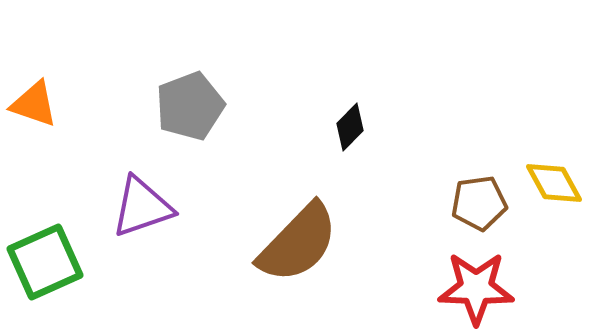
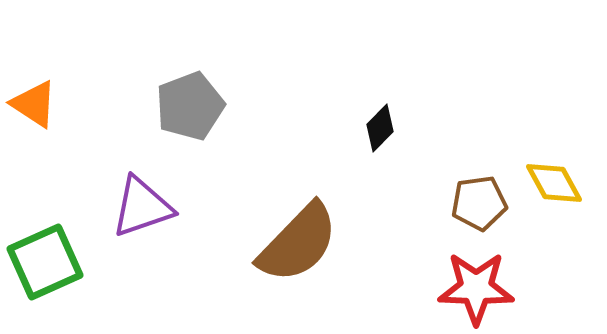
orange triangle: rotated 14 degrees clockwise
black diamond: moved 30 px right, 1 px down
